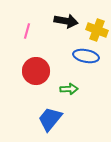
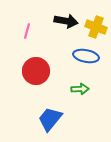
yellow cross: moved 1 px left, 3 px up
green arrow: moved 11 px right
